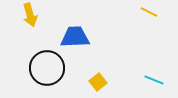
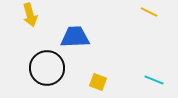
yellow square: rotated 30 degrees counterclockwise
